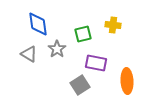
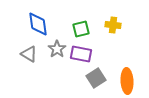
green square: moved 2 px left, 5 px up
purple rectangle: moved 15 px left, 9 px up
gray square: moved 16 px right, 7 px up
